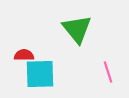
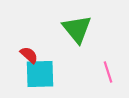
red semicircle: moved 5 px right; rotated 42 degrees clockwise
